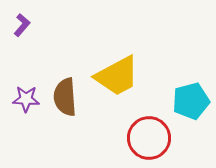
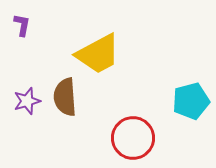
purple L-shape: rotated 30 degrees counterclockwise
yellow trapezoid: moved 19 px left, 22 px up
purple star: moved 1 px right, 2 px down; rotated 20 degrees counterclockwise
red circle: moved 16 px left
